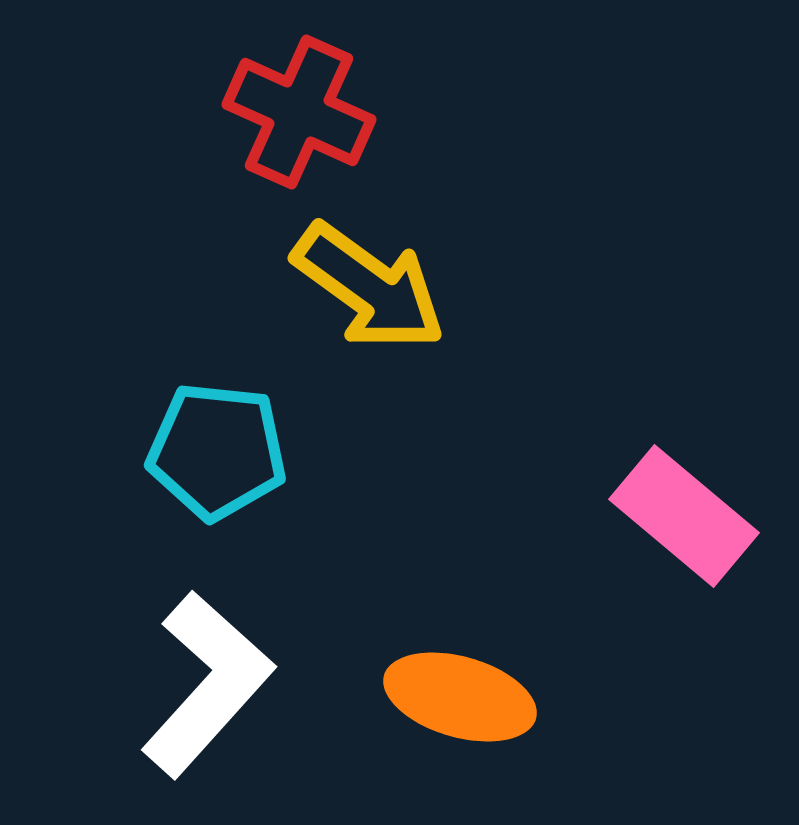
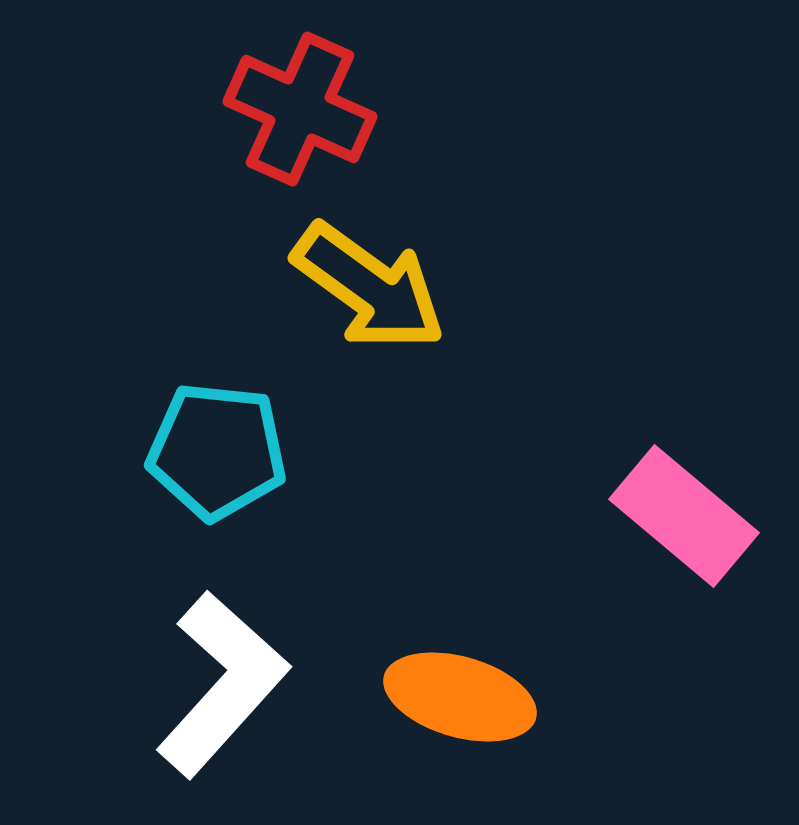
red cross: moved 1 px right, 3 px up
white L-shape: moved 15 px right
